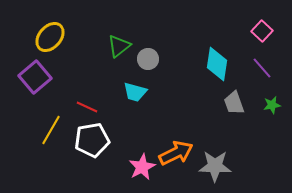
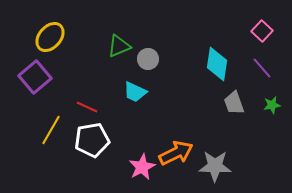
green triangle: rotated 15 degrees clockwise
cyan trapezoid: rotated 10 degrees clockwise
